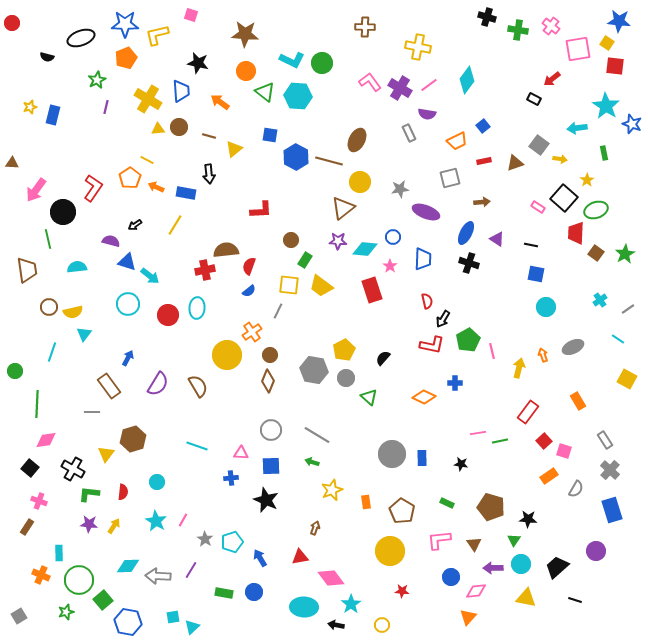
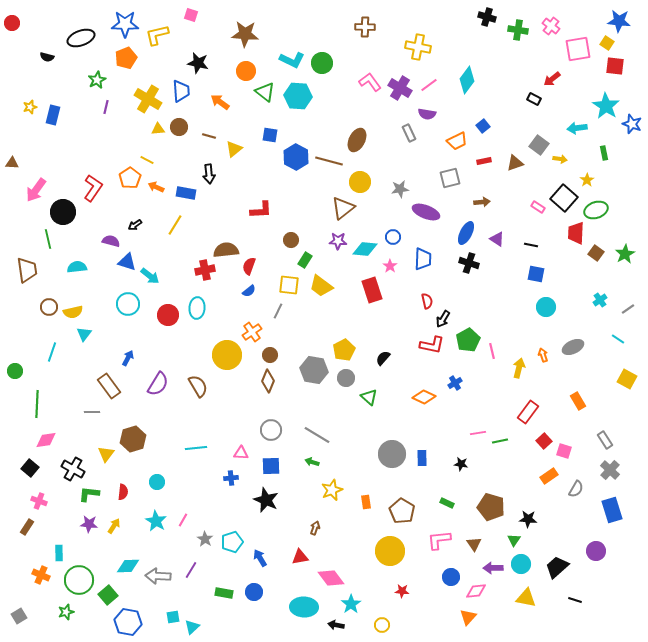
blue cross at (455, 383): rotated 32 degrees counterclockwise
cyan line at (197, 446): moved 1 px left, 2 px down; rotated 25 degrees counterclockwise
green square at (103, 600): moved 5 px right, 5 px up
